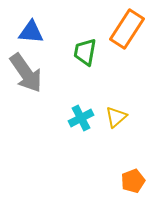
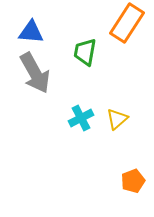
orange rectangle: moved 6 px up
gray arrow: moved 9 px right; rotated 6 degrees clockwise
yellow triangle: moved 1 px right, 2 px down
